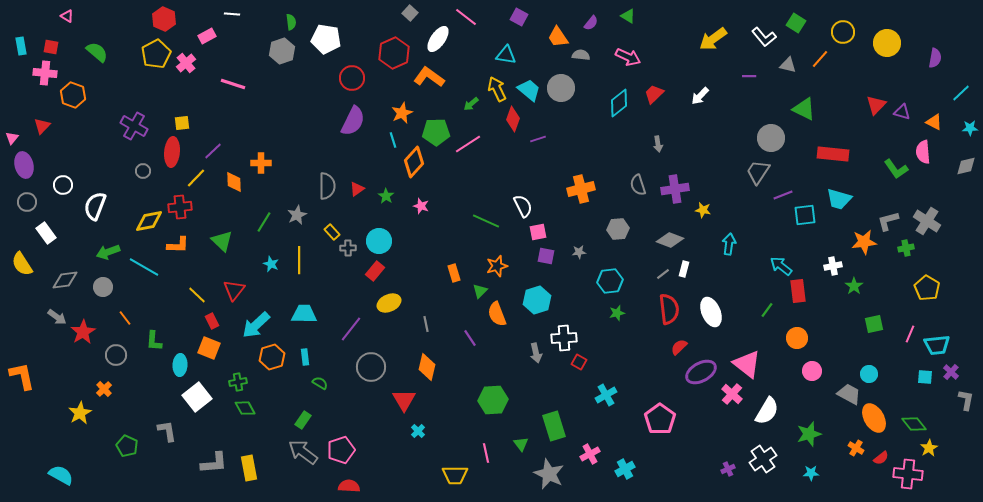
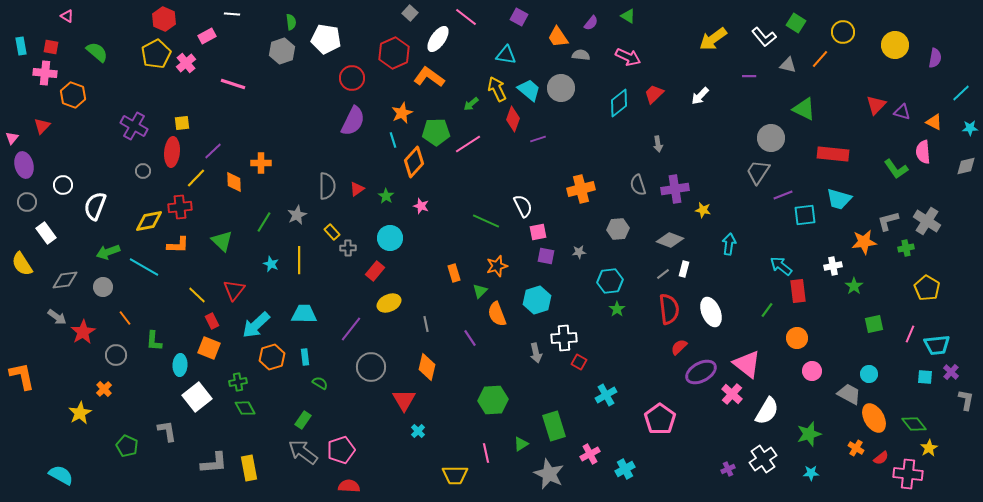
yellow circle at (887, 43): moved 8 px right, 2 px down
cyan circle at (379, 241): moved 11 px right, 3 px up
green star at (617, 313): moved 4 px up; rotated 21 degrees counterclockwise
green triangle at (521, 444): rotated 35 degrees clockwise
